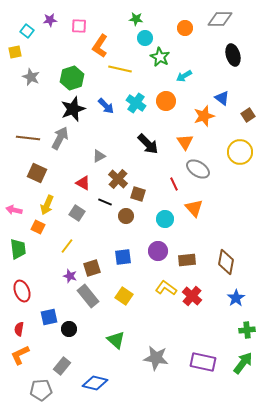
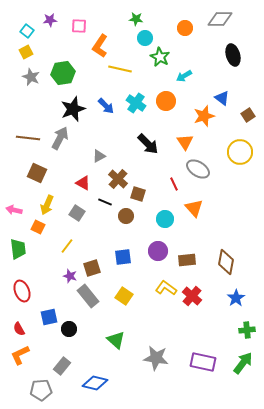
yellow square at (15, 52): moved 11 px right; rotated 16 degrees counterclockwise
green hexagon at (72, 78): moved 9 px left, 5 px up; rotated 10 degrees clockwise
red semicircle at (19, 329): rotated 40 degrees counterclockwise
